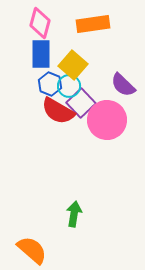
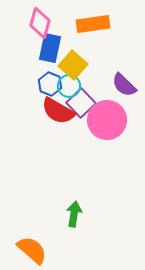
blue rectangle: moved 9 px right, 6 px up; rotated 12 degrees clockwise
purple semicircle: moved 1 px right
